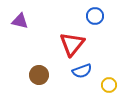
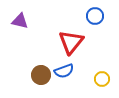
red triangle: moved 1 px left, 2 px up
blue semicircle: moved 18 px left
brown circle: moved 2 px right
yellow circle: moved 7 px left, 6 px up
